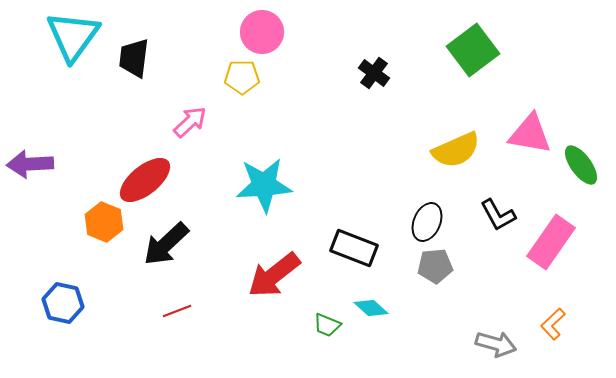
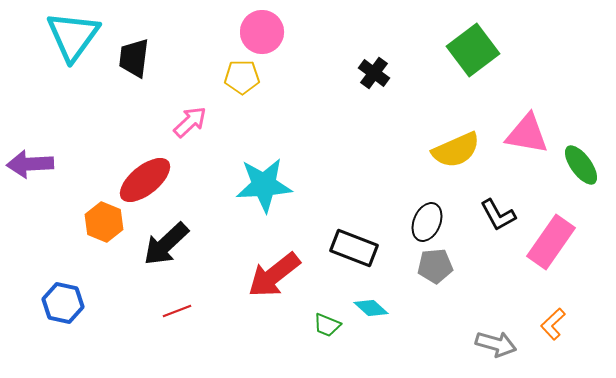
pink triangle: moved 3 px left
